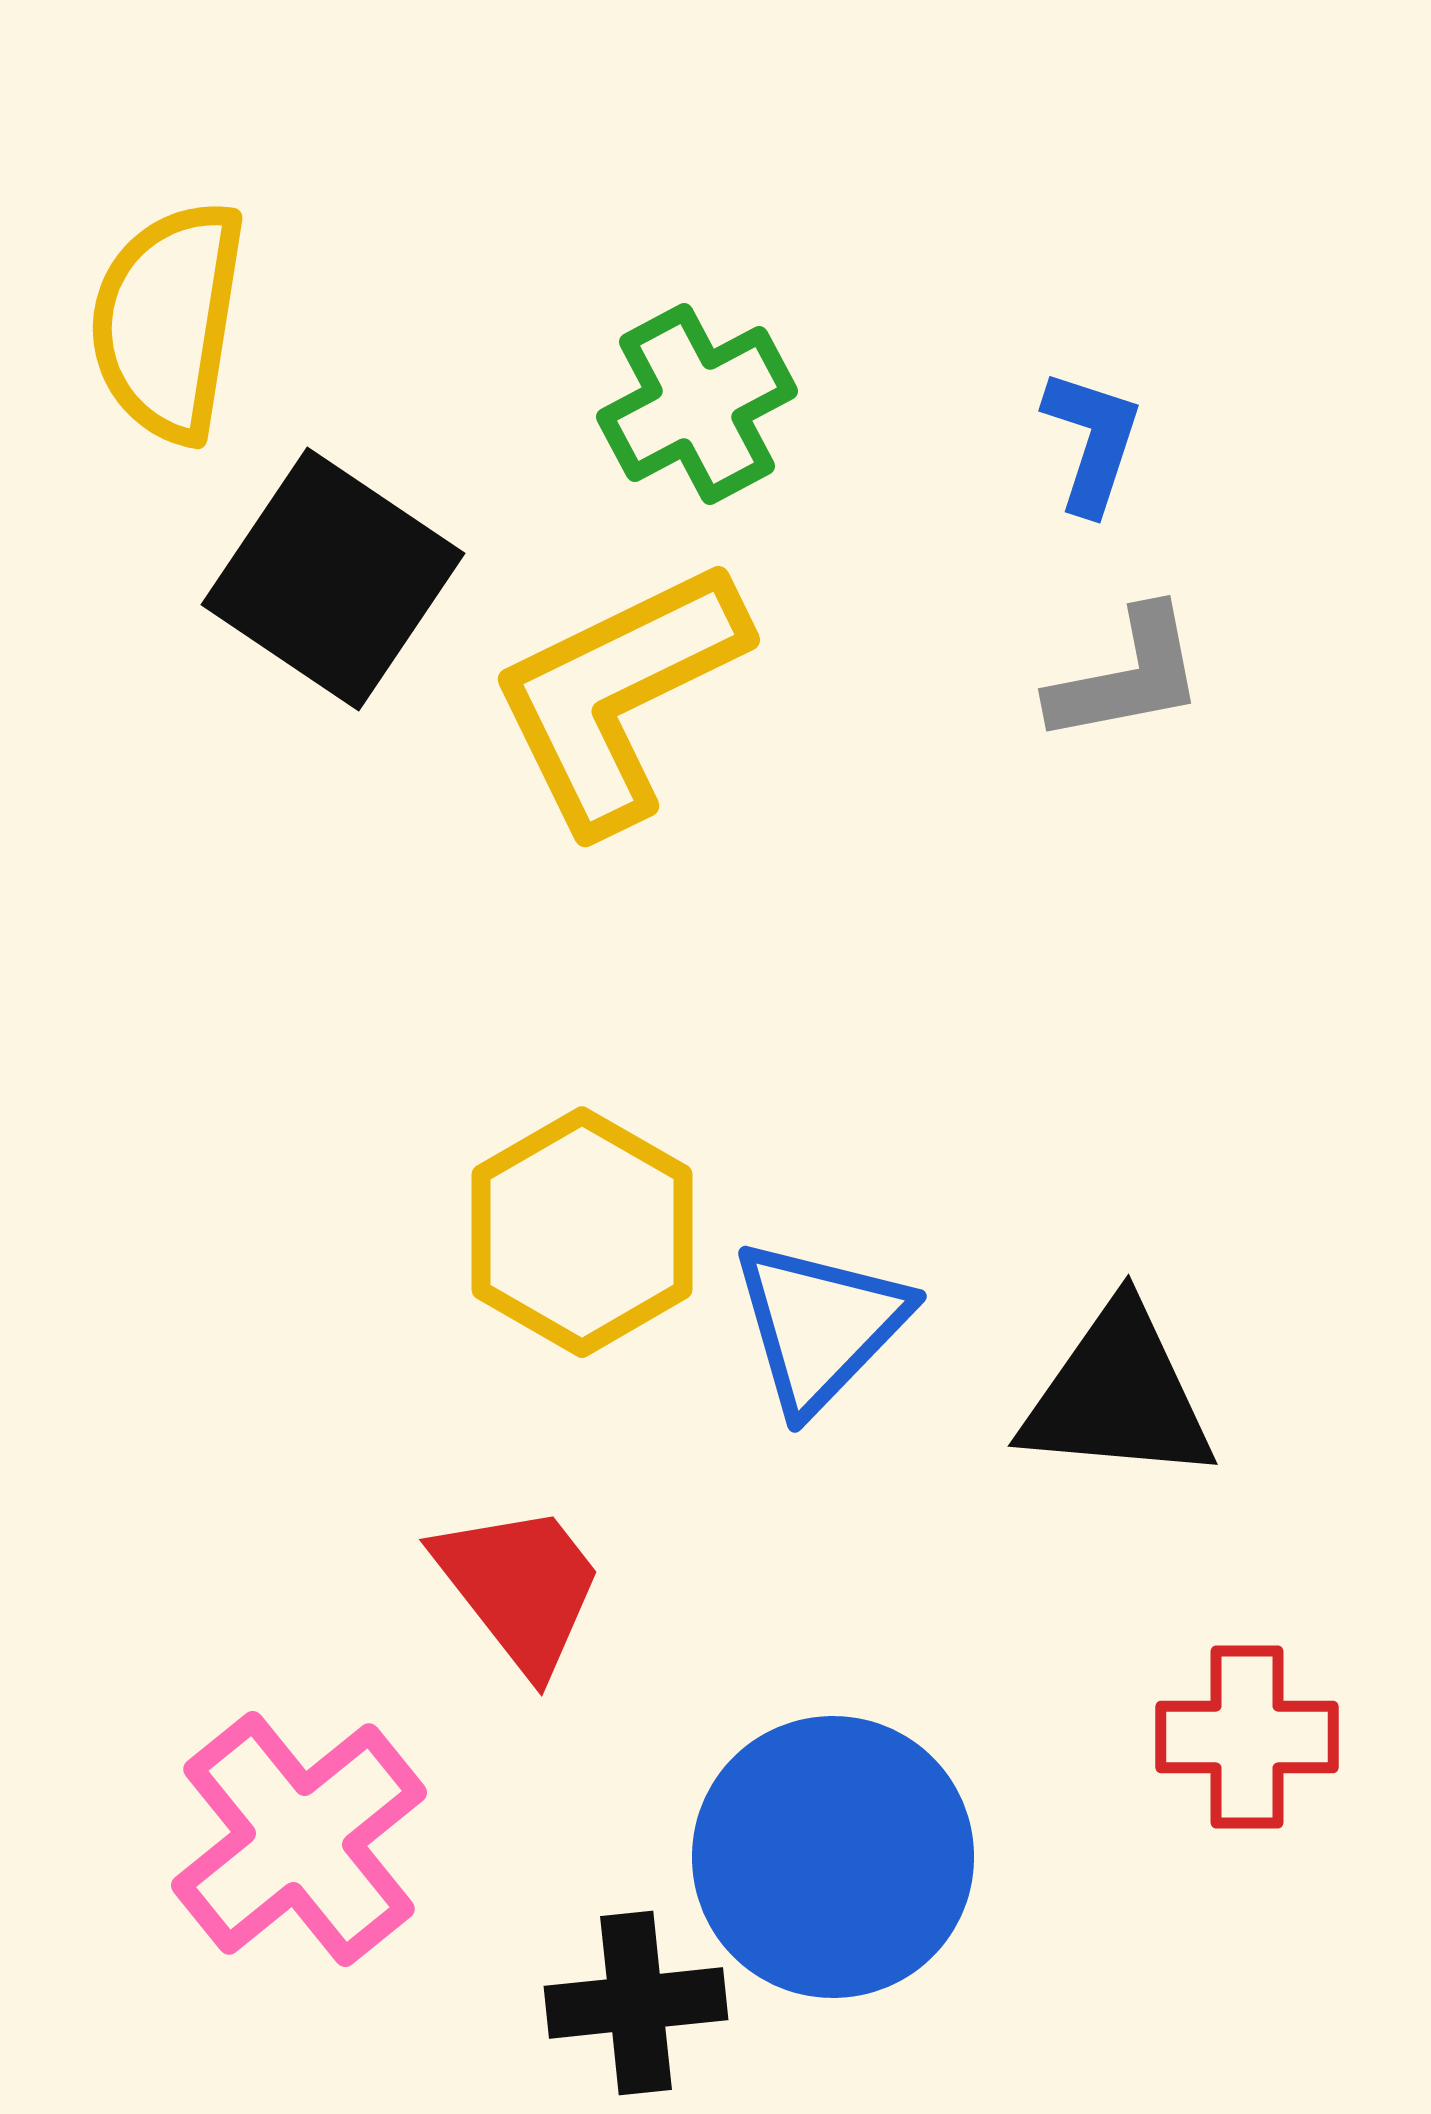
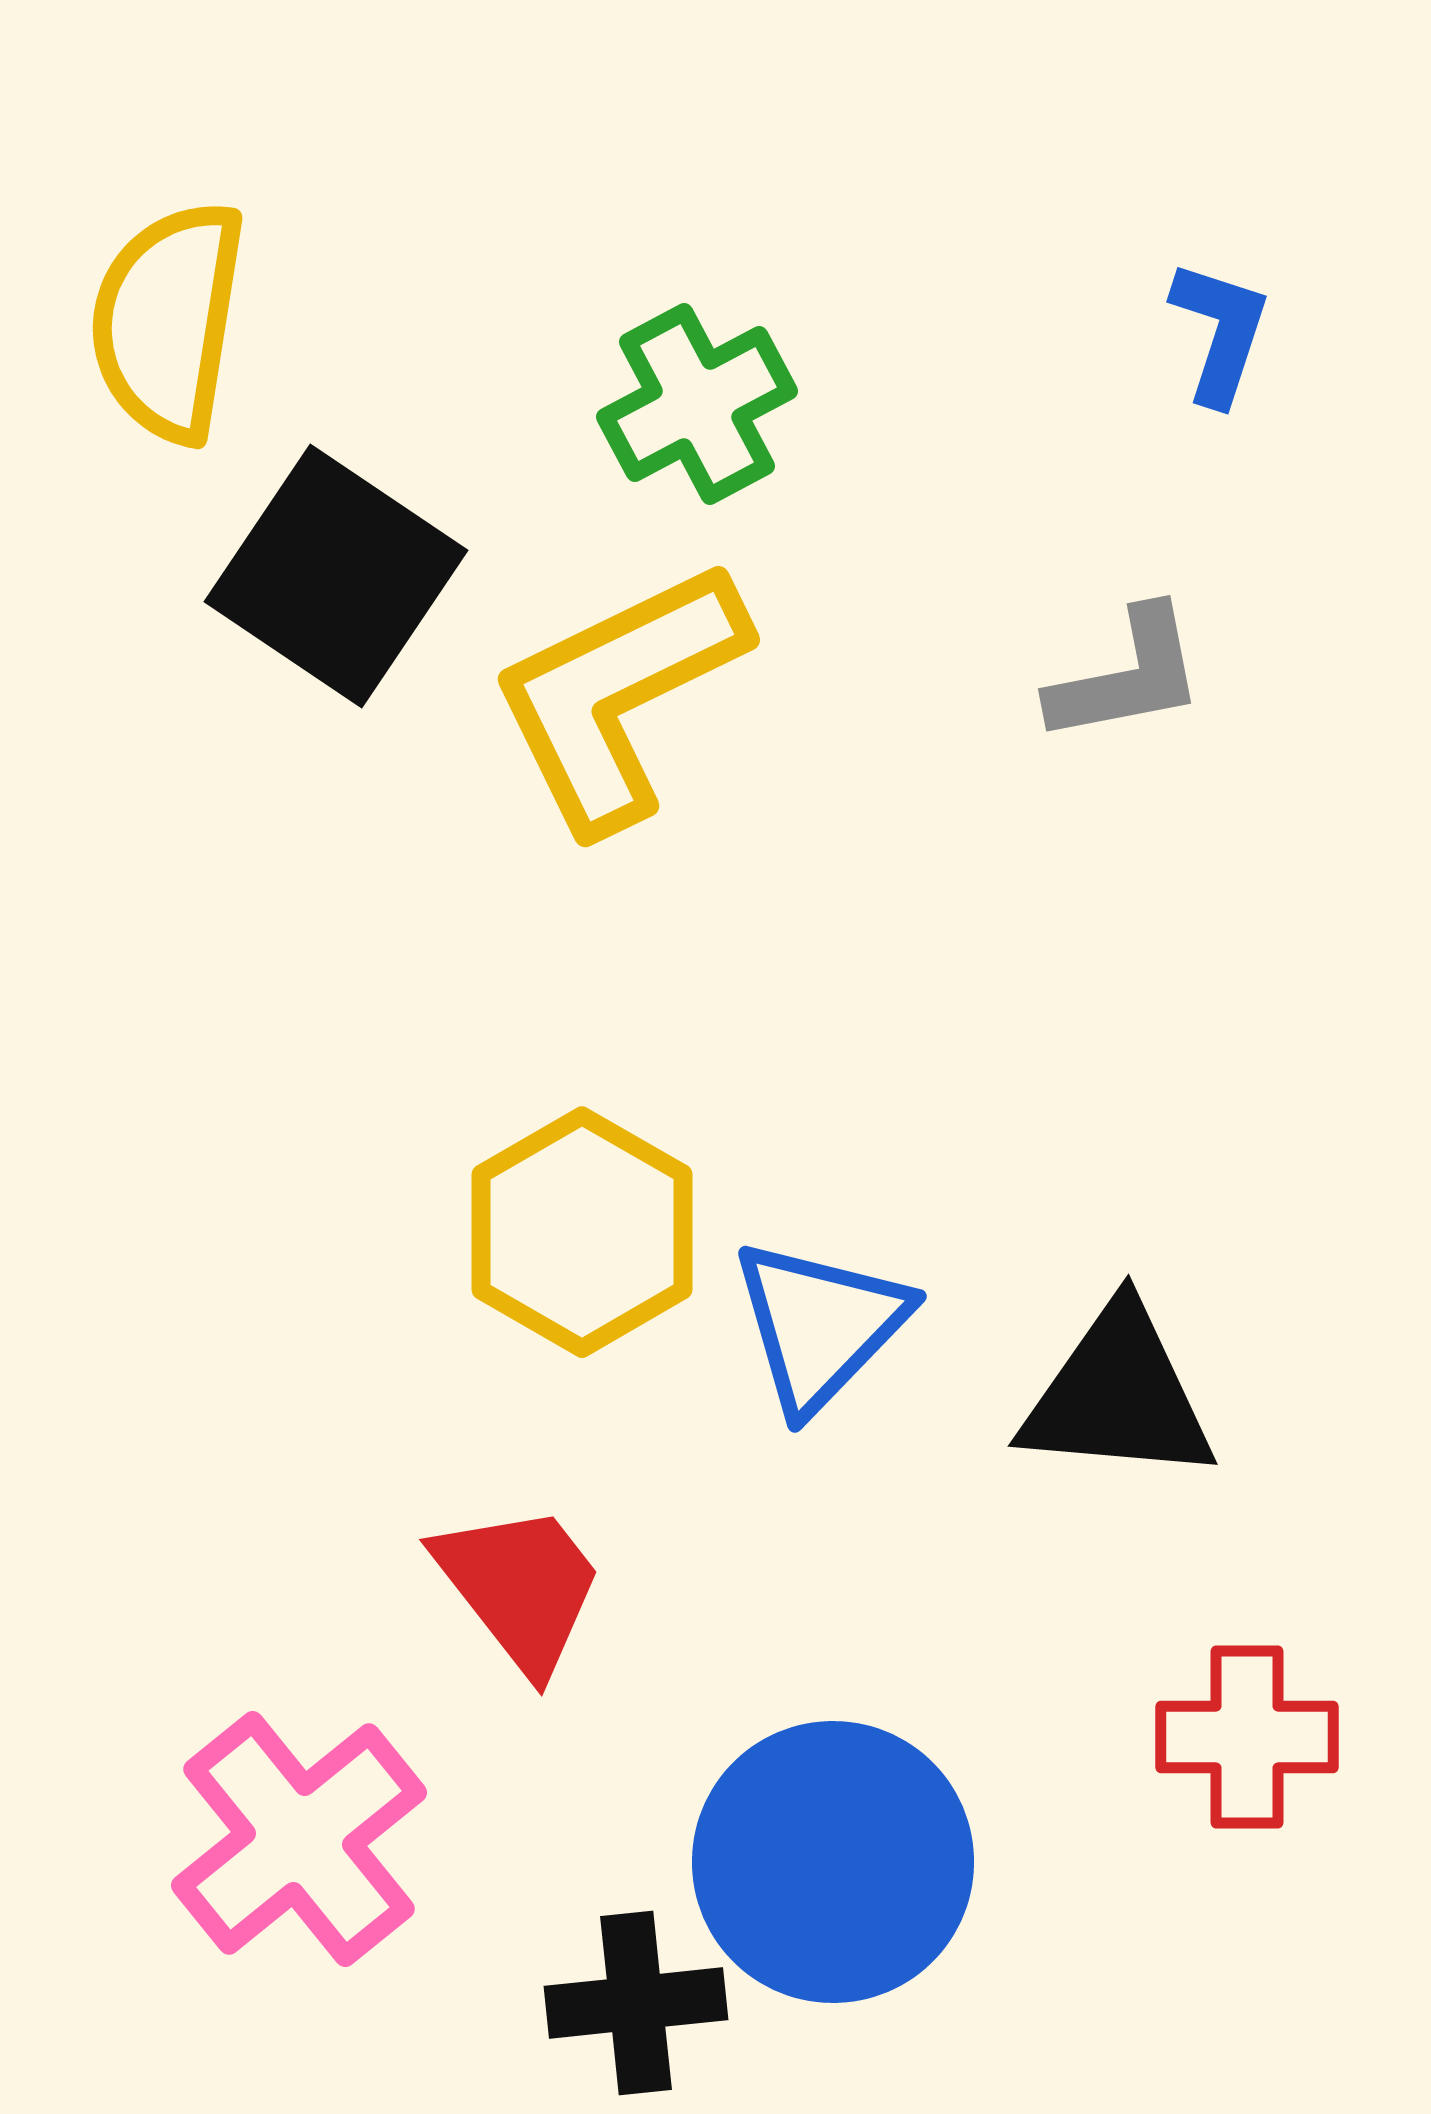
blue L-shape: moved 128 px right, 109 px up
black square: moved 3 px right, 3 px up
blue circle: moved 5 px down
